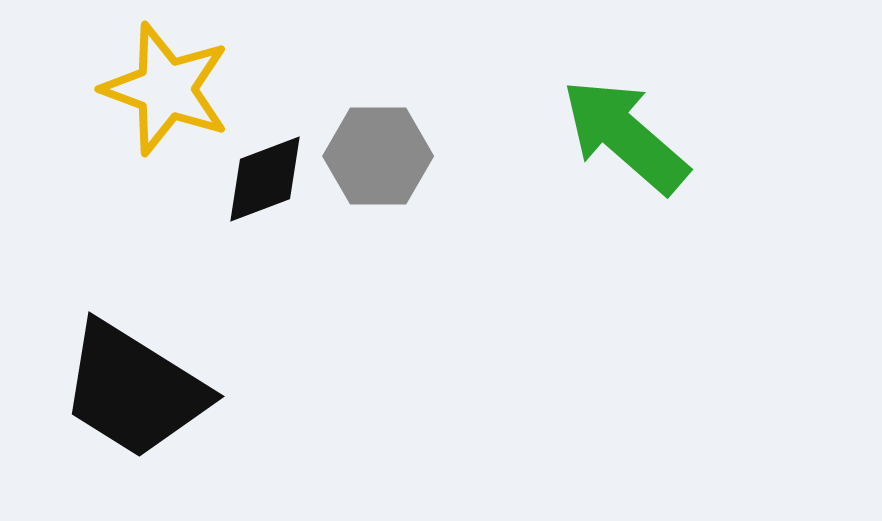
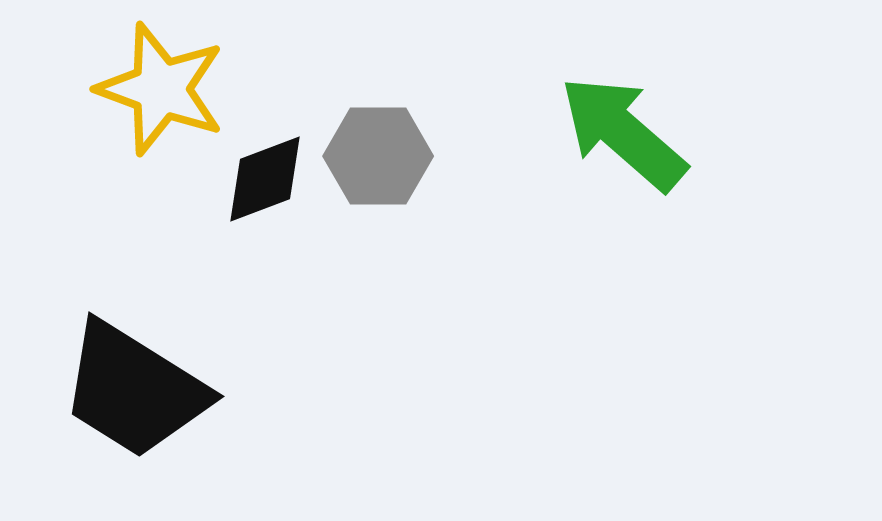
yellow star: moved 5 px left
green arrow: moved 2 px left, 3 px up
